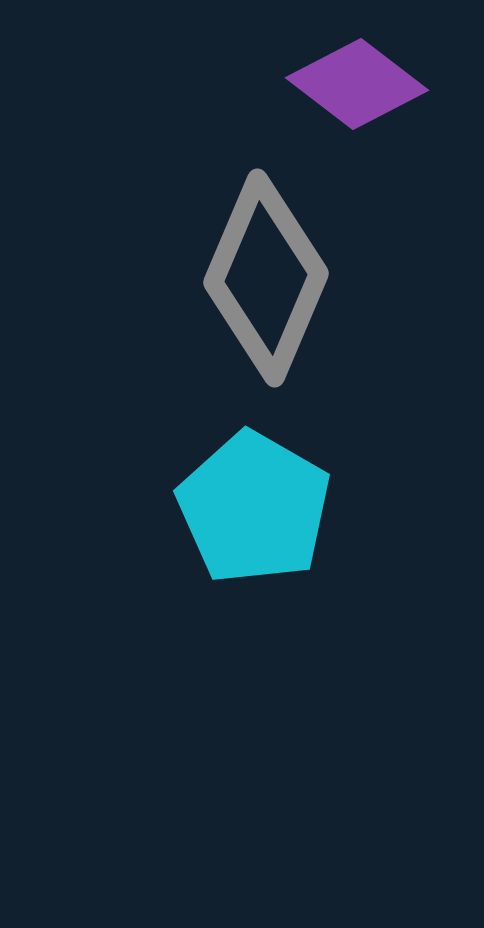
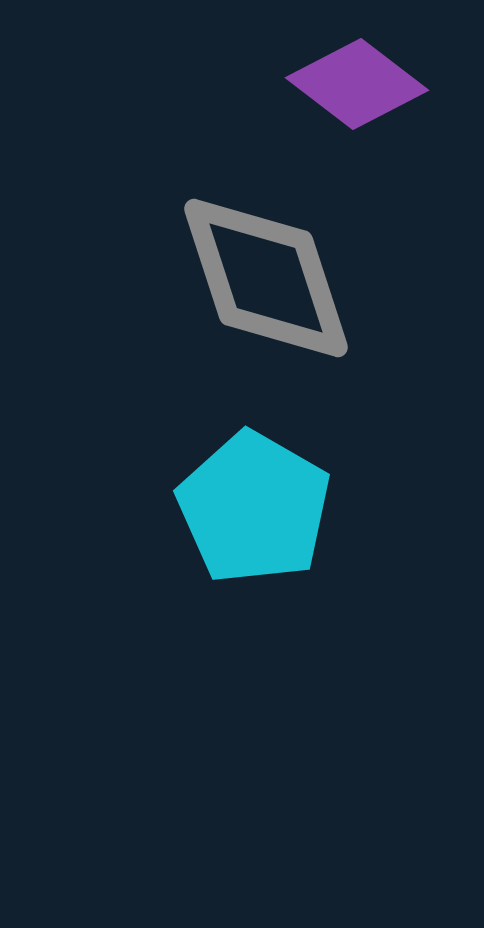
gray diamond: rotated 41 degrees counterclockwise
